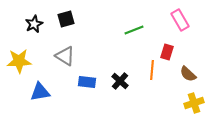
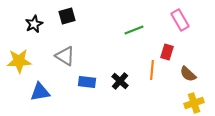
black square: moved 1 px right, 3 px up
